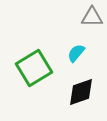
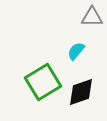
cyan semicircle: moved 2 px up
green square: moved 9 px right, 14 px down
